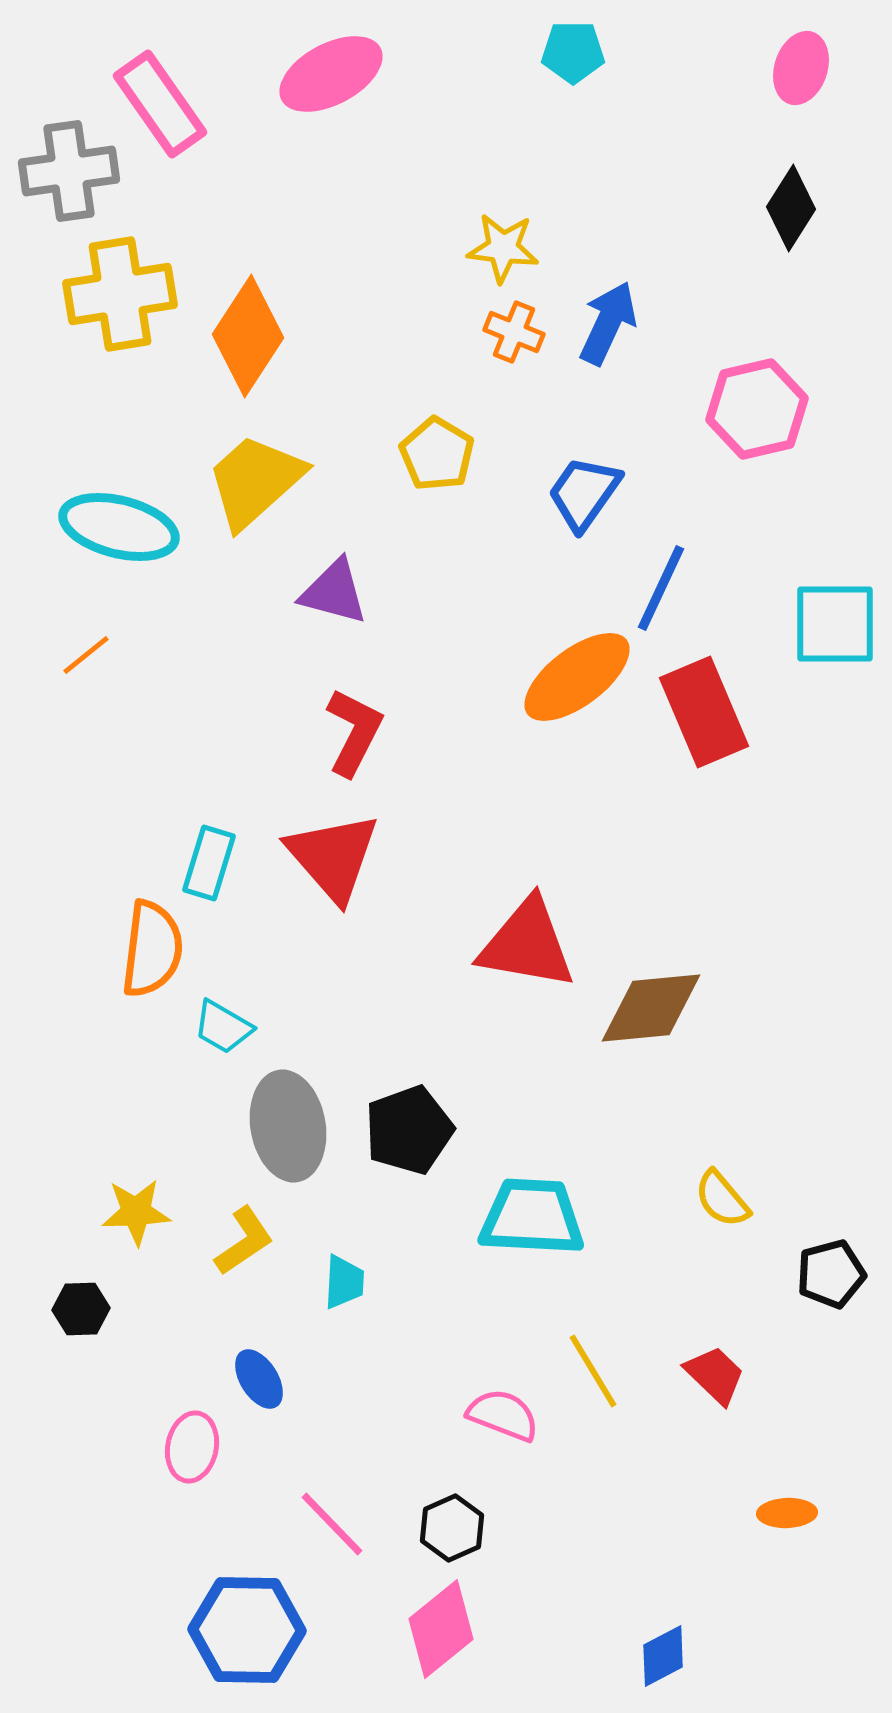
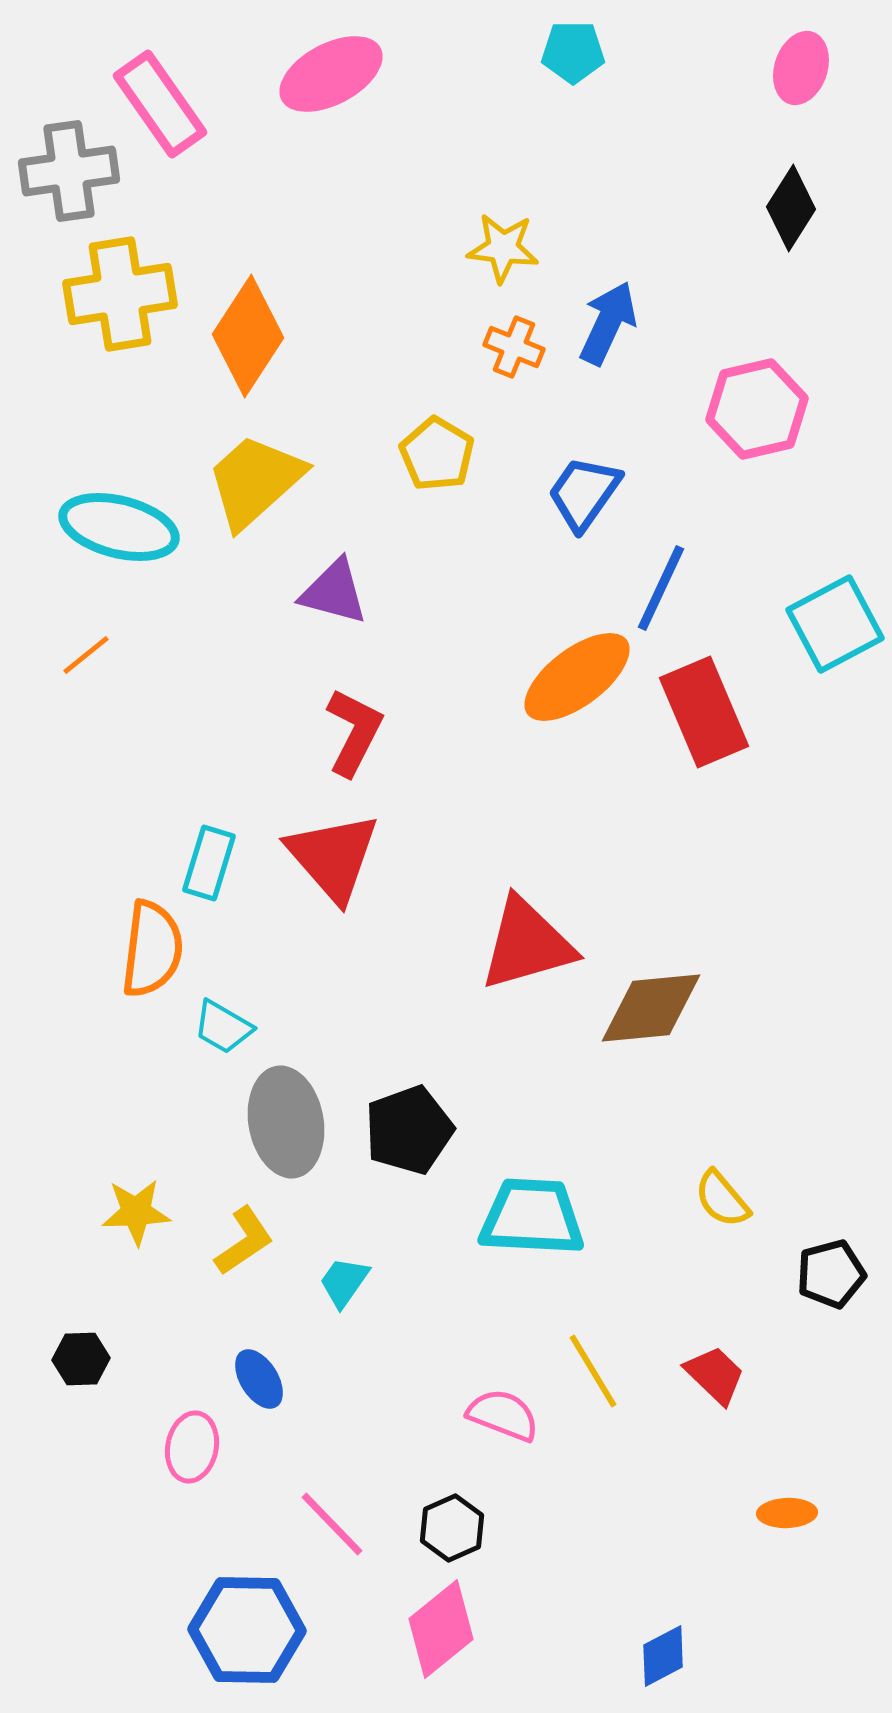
orange cross at (514, 332): moved 15 px down
cyan square at (835, 624): rotated 28 degrees counterclockwise
red triangle at (527, 944): rotated 26 degrees counterclockwise
gray ellipse at (288, 1126): moved 2 px left, 4 px up
cyan trapezoid at (344, 1282): rotated 148 degrees counterclockwise
black hexagon at (81, 1309): moved 50 px down
